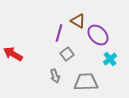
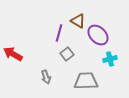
cyan cross: rotated 24 degrees clockwise
gray arrow: moved 9 px left, 1 px down
gray trapezoid: moved 1 px up
